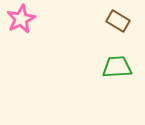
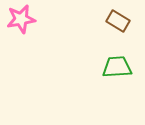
pink star: rotated 16 degrees clockwise
